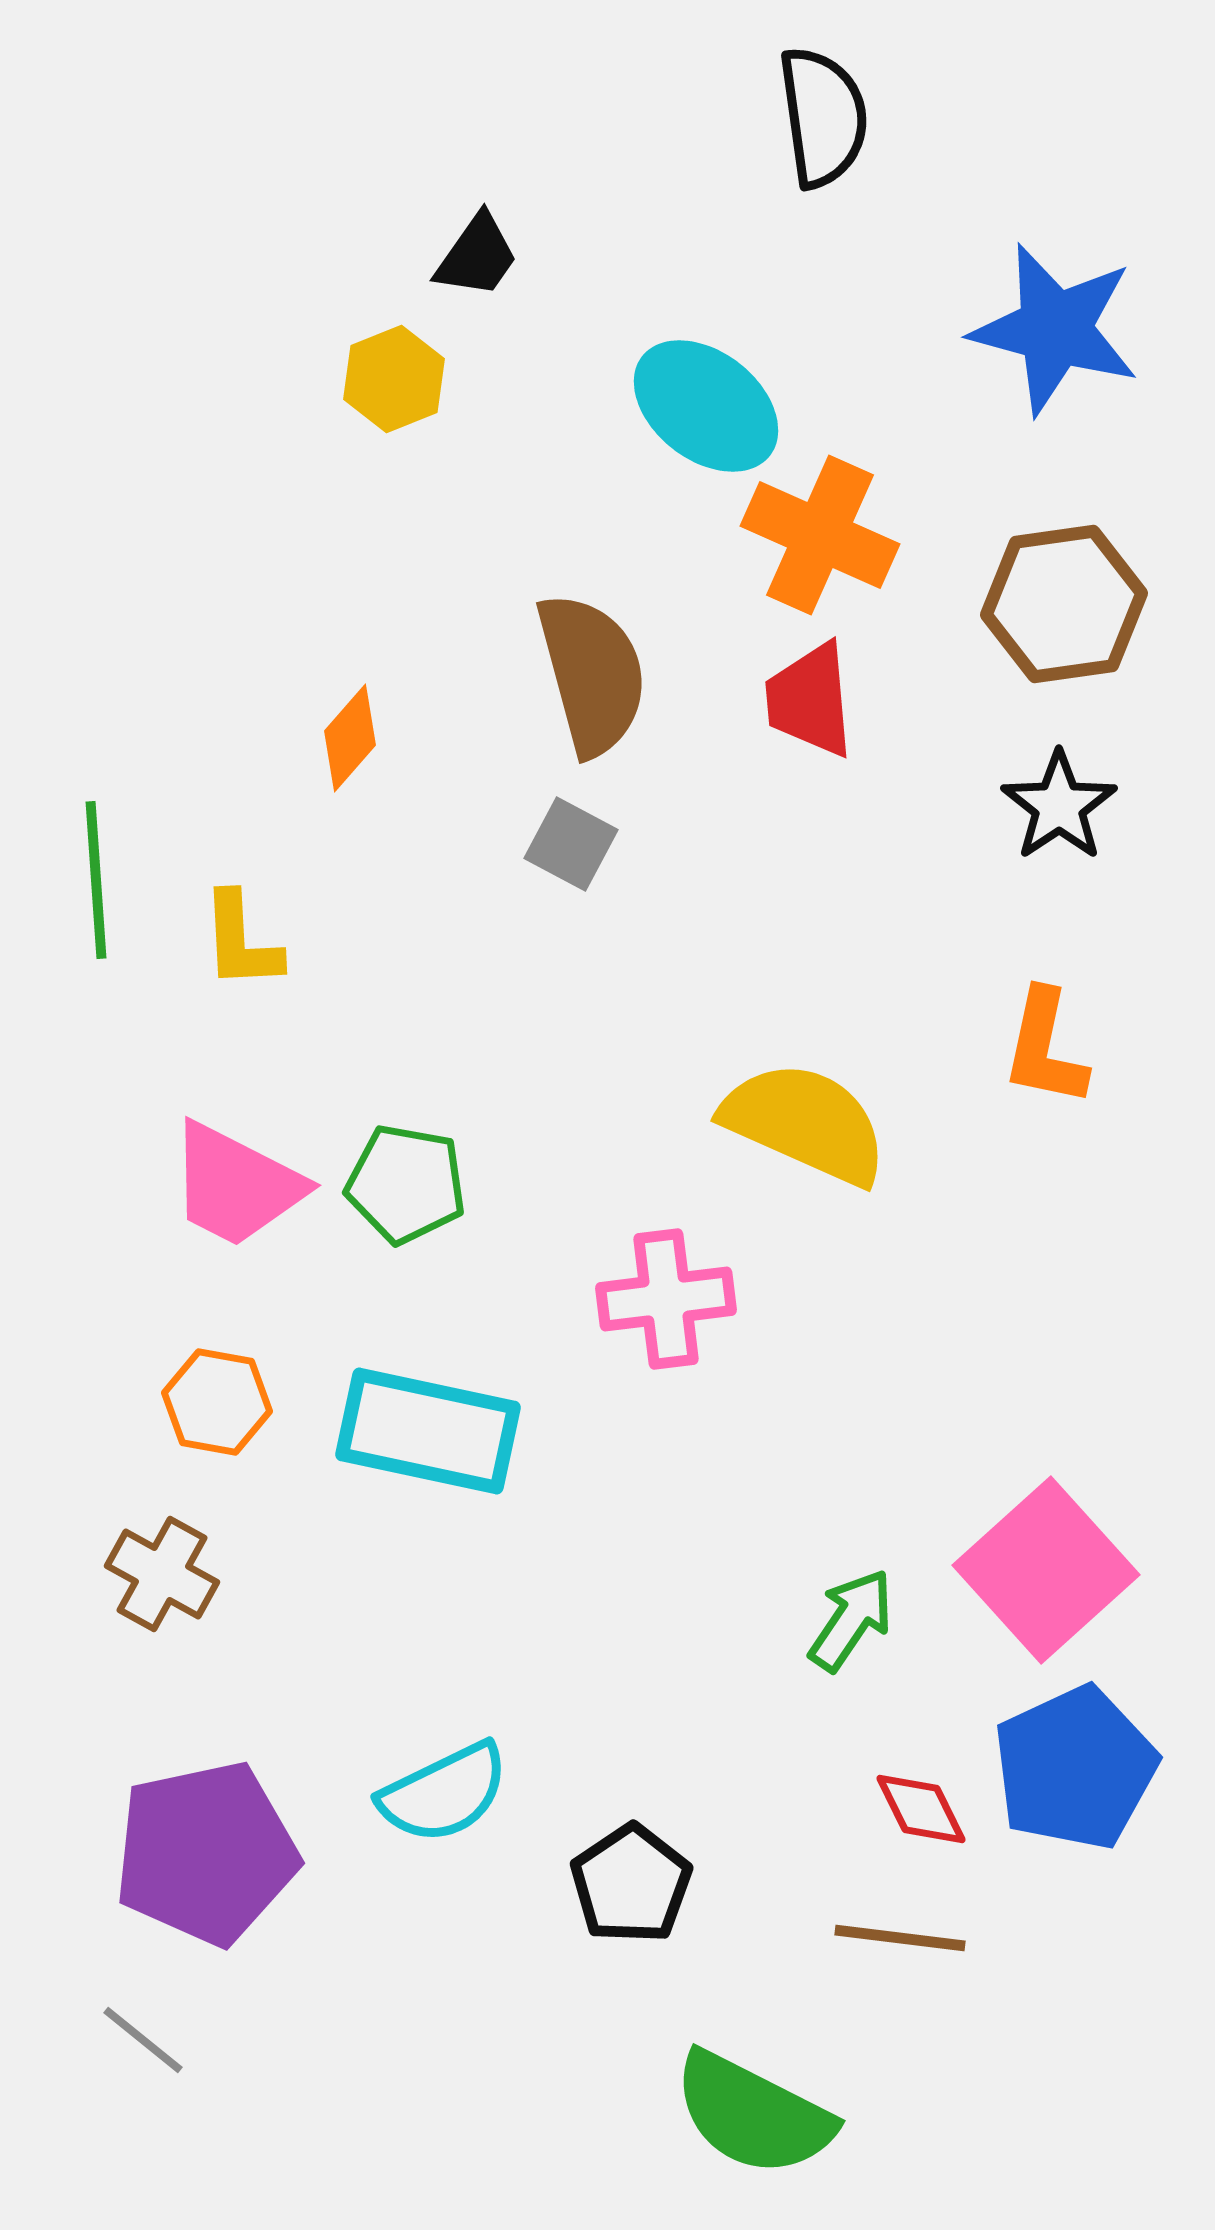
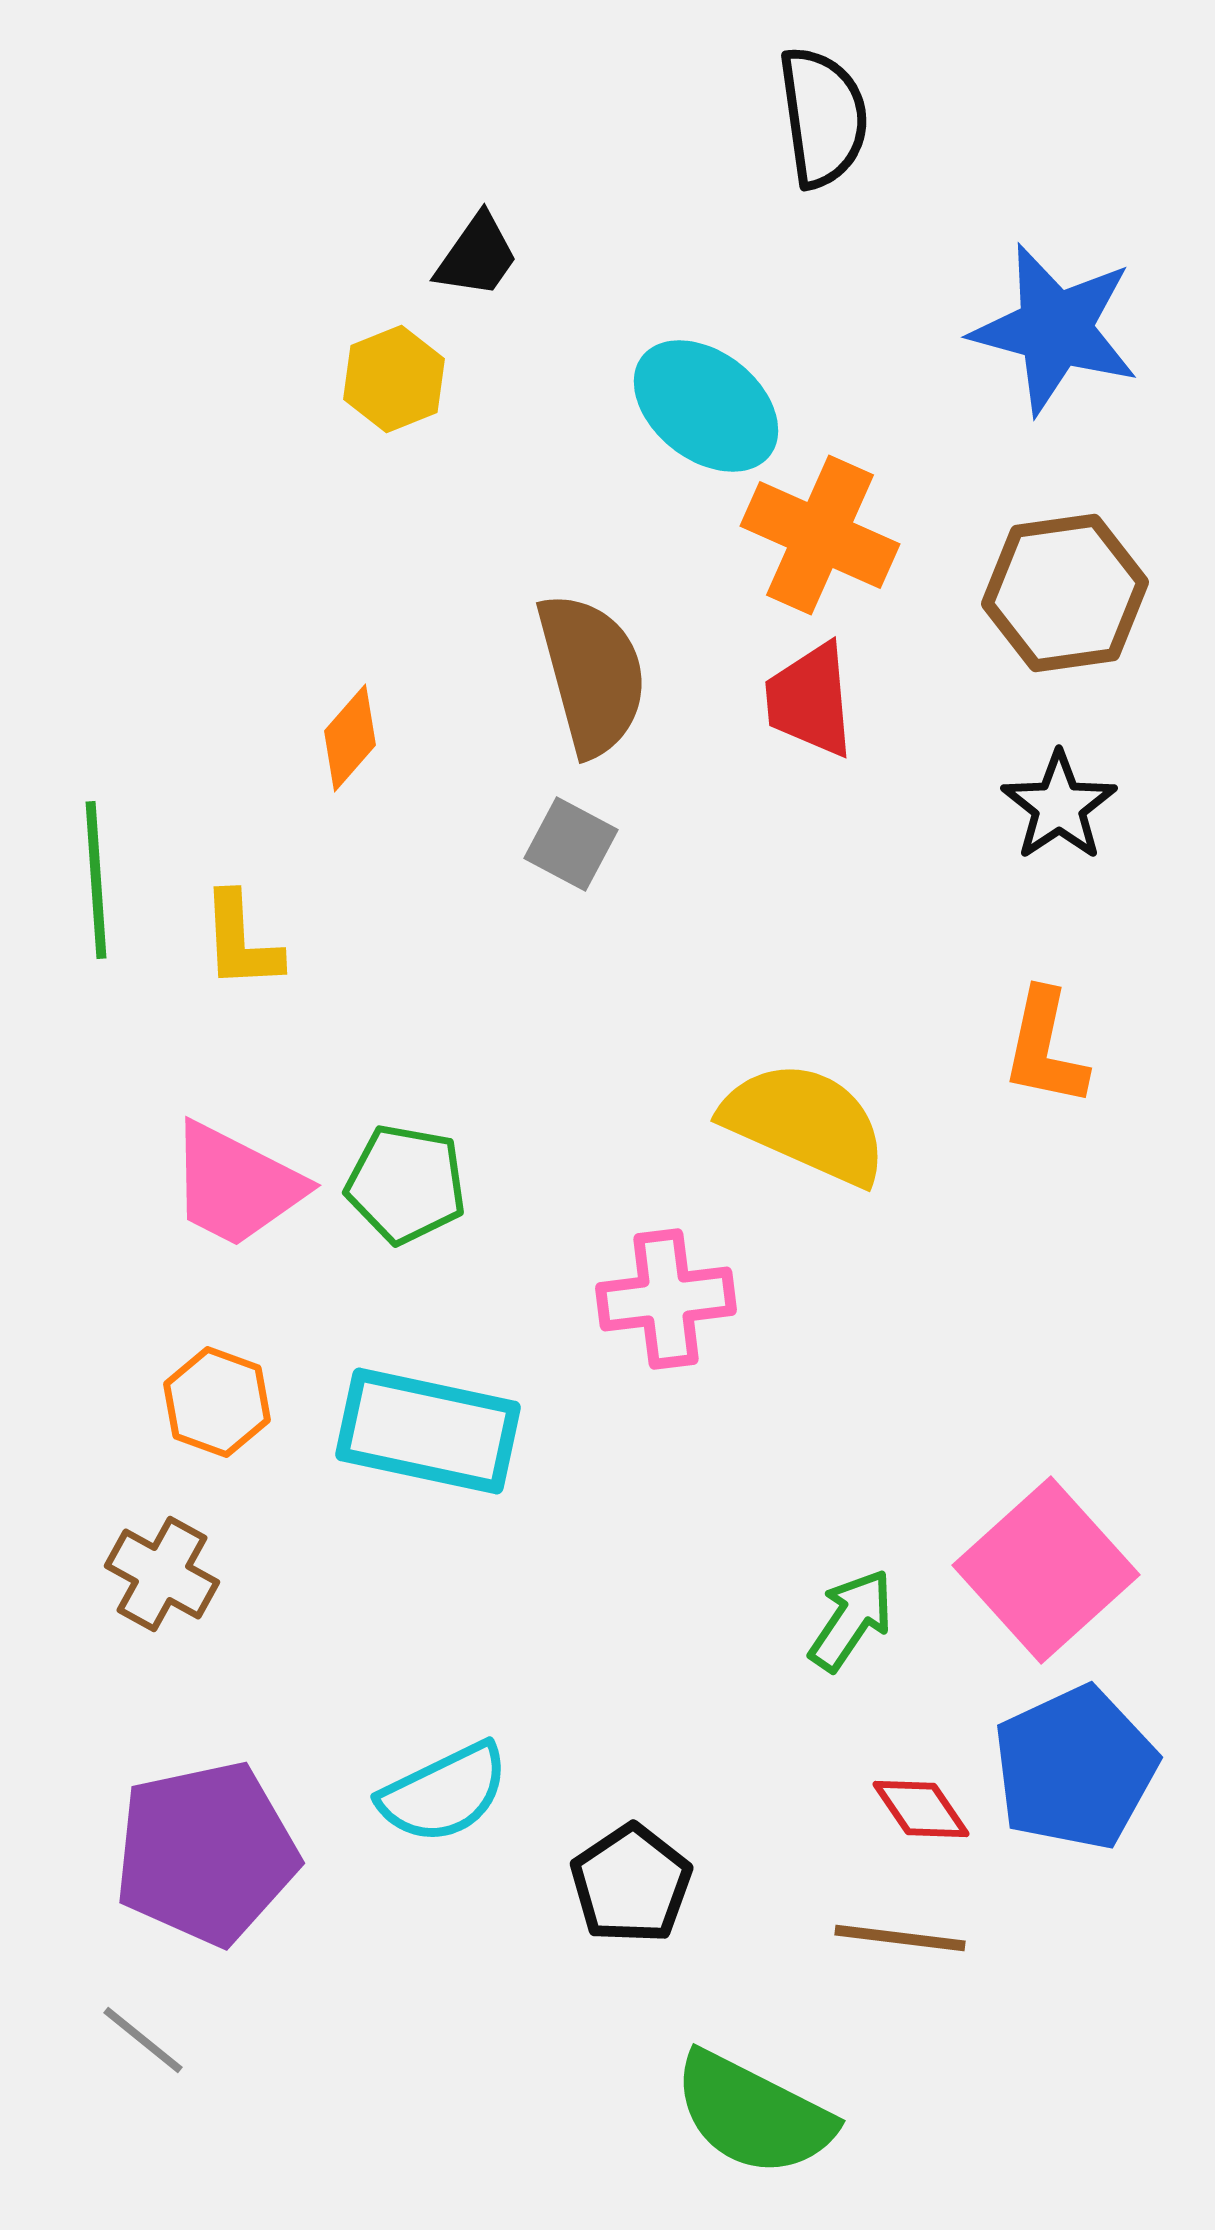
brown hexagon: moved 1 px right, 11 px up
orange hexagon: rotated 10 degrees clockwise
red diamond: rotated 8 degrees counterclockwise
